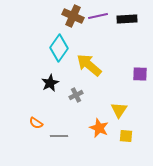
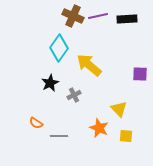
gray cross: moved 2 px left
yellow triangle: moved 1 px up; rotated 18 degrees counterclockwise
